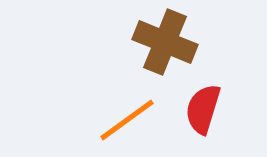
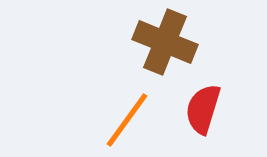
orange line: rotated 18 degrees counterclockwise
